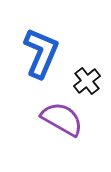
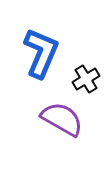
black cross: moved 1 px left, 2 px up; rotated 8 degrees clockwise
